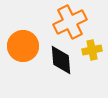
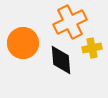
orange circle: moved 3 px up
yellow cross: moved 2 px up
